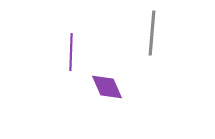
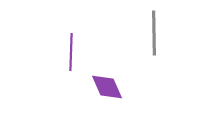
gray line: moved 2 px right; rotated 6 degrees counterclockwise
